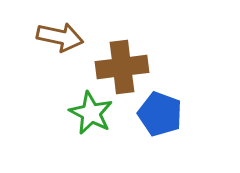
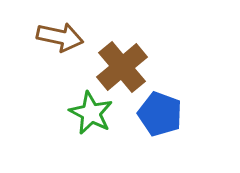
brown cross: rotated 33 degrees counterclockwise
